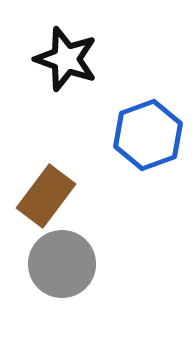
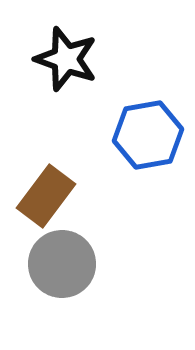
blue hexagon: rotated 10 degrees clockwise
